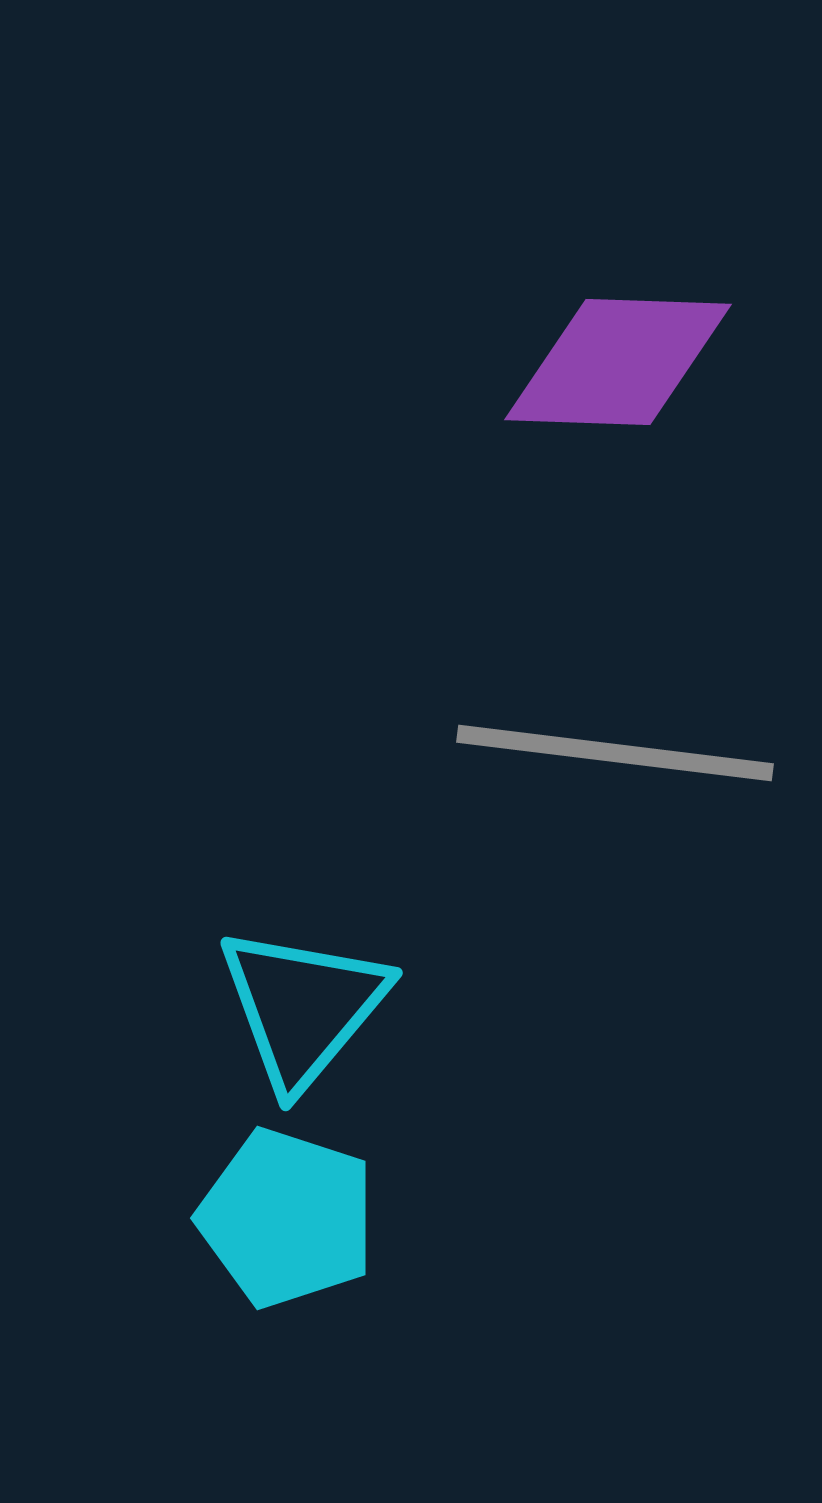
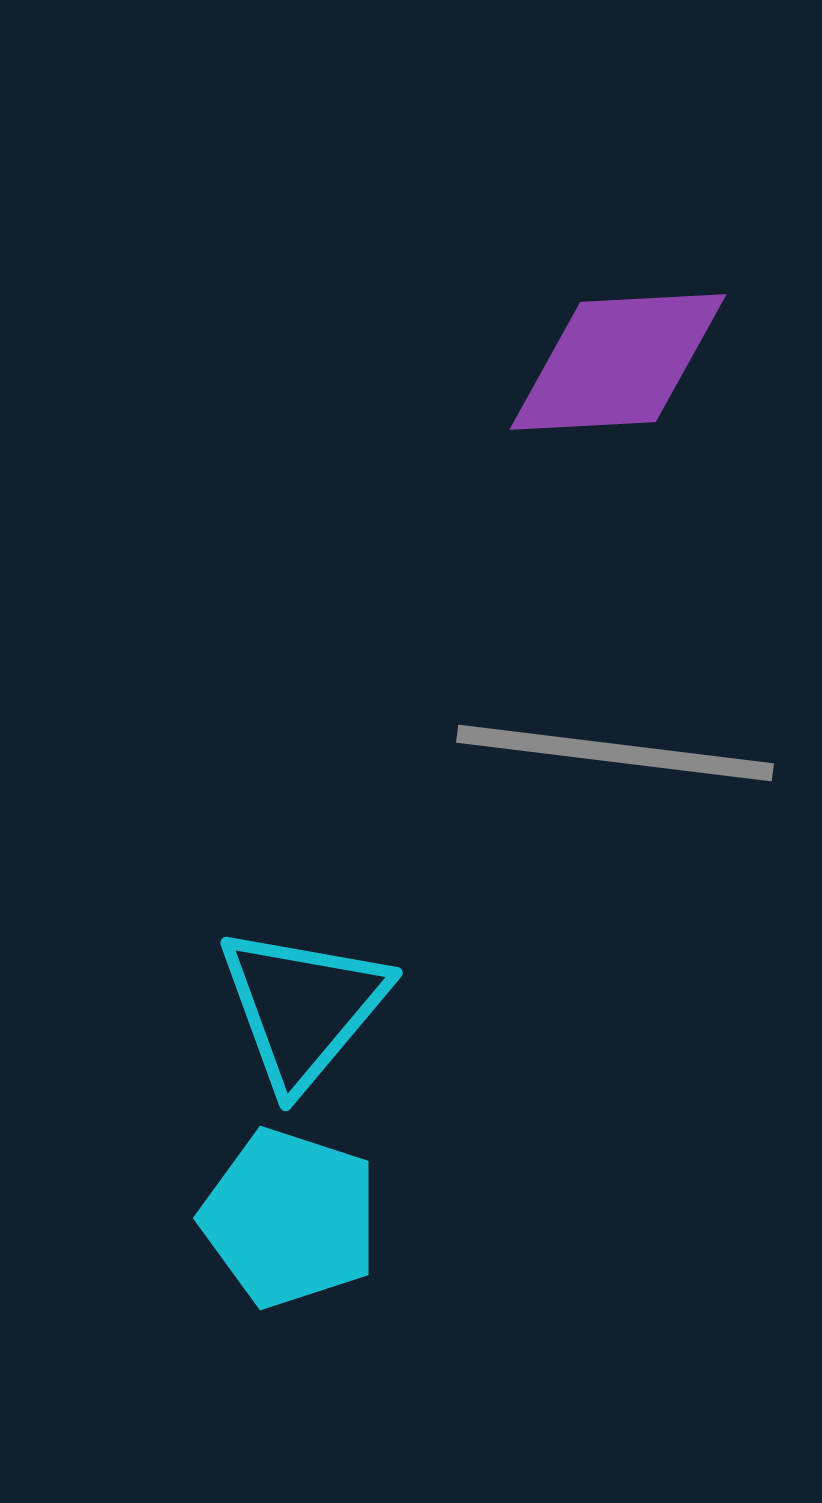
purple diamond: rotated 5 degrees counterclockwise
cyan pentagon: moved 3 px right
